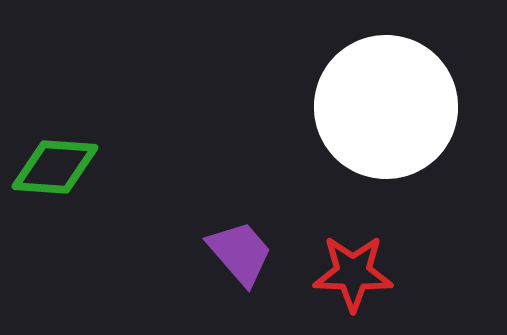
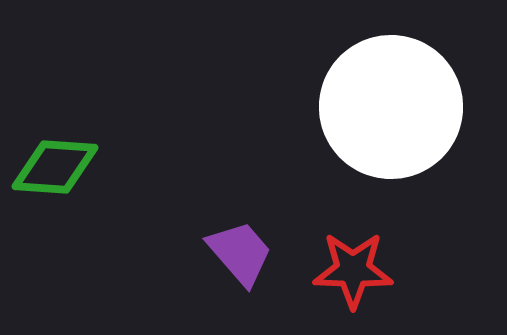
white circle: moved 5 px right
red star: moved 3 px up
